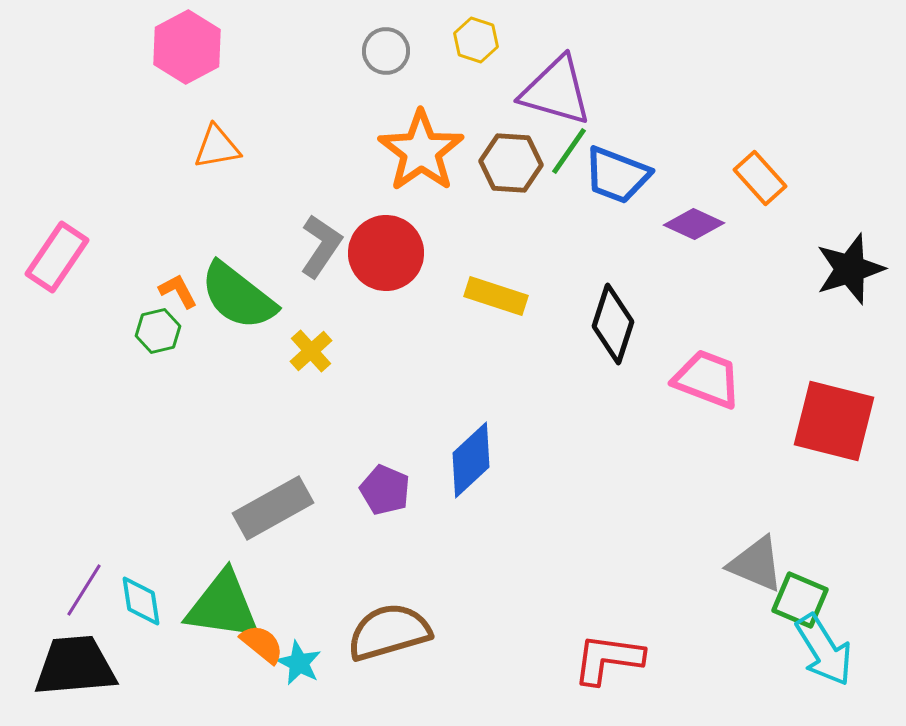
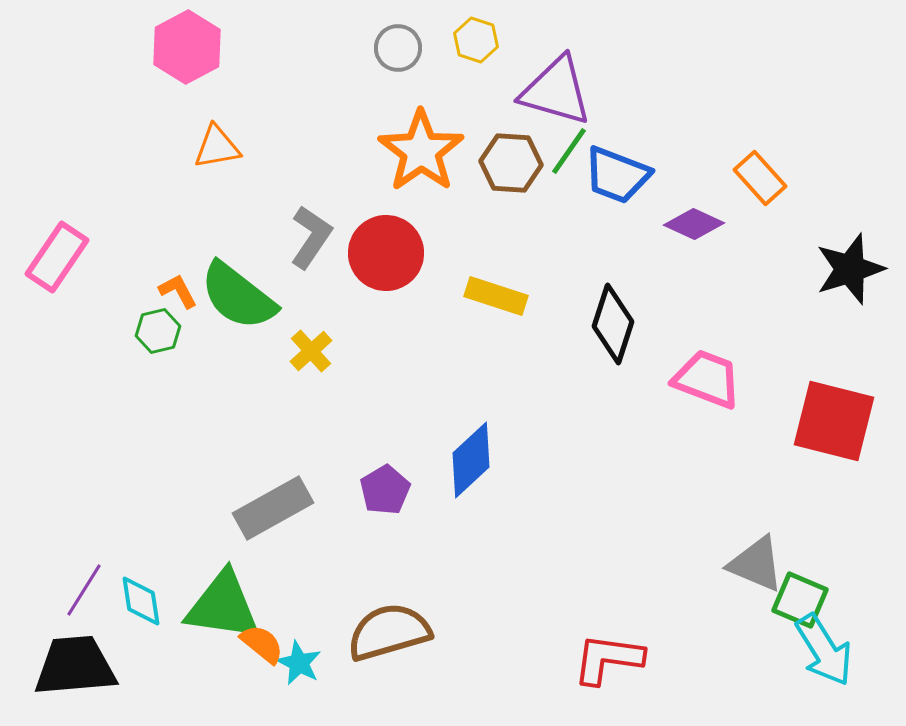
gray circle: moved 12 px right, 3 px up
gray L-shape: moved 10 px left, 9 px up
purple pentagon: rotated 18 degrees clockwise
